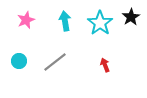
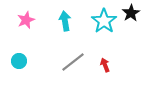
black star: moved 4 px up
cyan star: moved 4 px right, 2 px up
gray line: moved 18 px right
